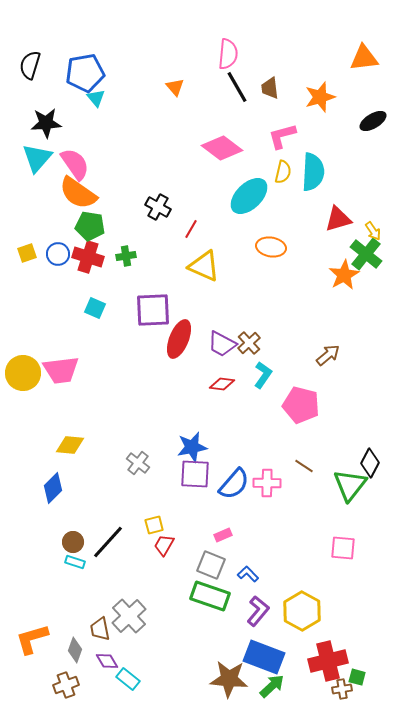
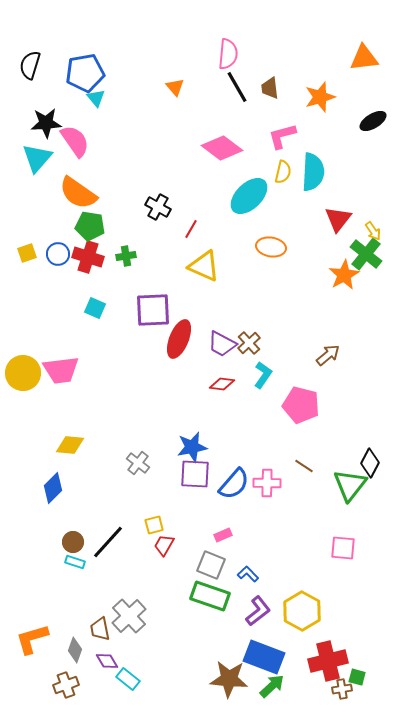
pink semicircle at (75, 164): moved 23 px up
red triangle at (338, 219): rotated 36 degrees counterclockwise
purple L-shape at (258, 611): rotated 12 degrees clockwise
